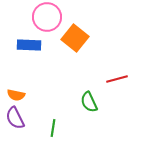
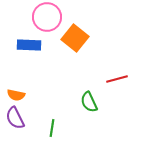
green line: moved 1 px left
